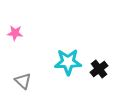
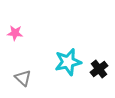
cyan star: rotated 12 degrees counterclockwise
gray triangle: moved 3 px up
